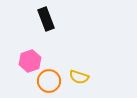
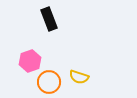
black rectangle: moved 3 px right
orange circle: moved 1 px down
